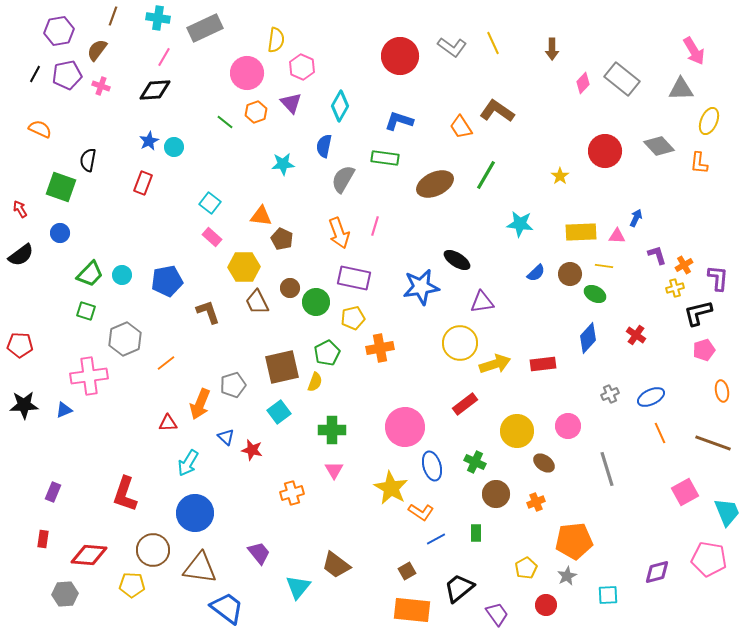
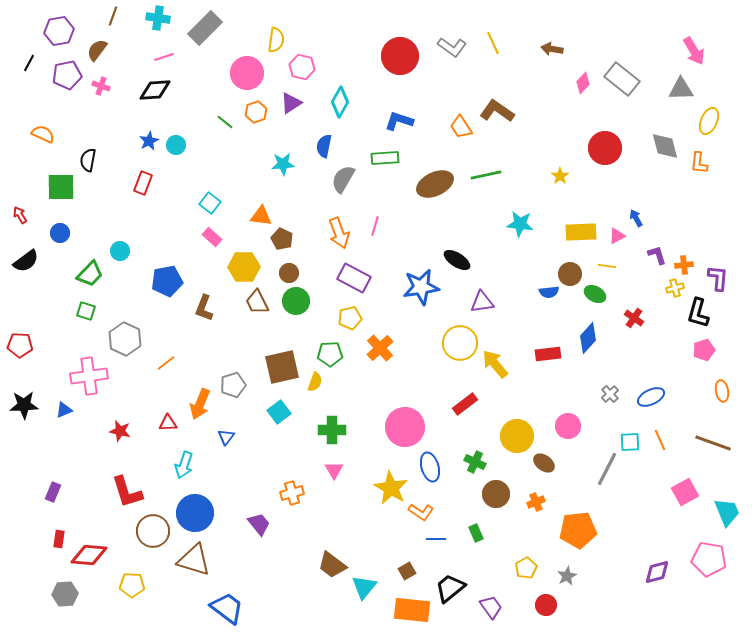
gray rectangle at (205, 28): rotated 20 degrees counterclockwise
brown arrow at (552, 49): rotated 100 degrees clockwise
pink line at (164, 57): rotated 42 degrees clockwise
pink hexagon at (302, 67): rotated 10 degrees counterclockwise
black line at (35, 74): moved 6 px left, 11 px up
purple triangle at (291, 103): rotated 40 degrees clockwise
cyan diamond at (340, 106): moved 4 px up
orange semicircle at (40, 129): moved 3 px right, 5 px down
gray diamond at (659, 146): moved 6 px right; rotated 28 degrees clockwise
cyan circle at (174, 147): moved 2 px right, 2 px up
red circle at (605, 151): moved 3 px up
green rectangle at (385, 158): rotated 12 degrees counterclockwise
green line at (486, 175): rotated 48 degrees clockwise
green square at (61, 187): rotated 20 degrees counterclockwise
red arrow at (20, 209): moved 6 px down
blue arrow at (636, 218): rotated 54 degrees counterclockwise
pink triangle at (617, 236): rotated 30 degrees counterclockwise
black semicircle at (21, 255): moved 5 px right, 6 px down
orange cross at (684, 265): rotated 24 degrees clockwise
yellow line at (604, 266): moved 3 px right
blue semicircle at (536, 273): moved 13 px right, 19 px down; rotated 36 degrees clockwise
cyan circle at (122, 275): moved 2 px left, 24 px up
purple rectangle at (354, 278): rotated 16 degrees clockwise
brown circle at (290, 288): moved 1 px left, 15 px up
green circle at (316, 302): moved 20 px left, 1 px up
brown L-shape at (208, 312): moved 4 px left, 4 px up; rotated 140 degrees counterclockwise
black L-shape at (698, 313): rotated 60 degrees counterclockwise
yellow pentagon at (353, 318): moved 3 px left
red cross at (636, 335): moved 2 px left, 17 px up
gray hexagon at (125, 339): rotated 12 degrees counterclockwise
orange cross at (380, 348): rotated 32 degrees counterclockwise
green pentagon at (327, 353): moved 3 px right, 1 px down; rotated 25 degrees clockwise
yellow arrow at (495, 364): rotated 112 degrees counterclockwise
red rectangle at (543, 364): moved 5 px right, 10 px up
gray cross at (610, 394): rotated 18 degrees counterclockwise
yellow circle at (517, 431): moved 5 px down
orange line at (660, 433): moved 7 px down
blue triangle at (226, 437): rotated 24 degrees clockwise
red star at (252, 450): moved 132 px left, 19 px up
cyan arrow at (188, 463): moved 4 px left, 2 px down; rotated 12 degrees counterclockwise
blue ellipse at (432, 466): moved 2 px left, 1 px down
gray line at (607, 469): rotated 44 degrees clockwise
red L-shape at (125, 494): moved 2 px right, 2 px up; rotated 36 degrees counterclockwise
green rectangle at (476, 533): rotated 24 degrees counterclockwise
red rectangle at (43, 539): moved 16 px right
blue line at (436, 539): rotated 30 degrees clockwise
orange pentagon at (574, 541): moved 4 px right, 11 px up
brown circle at (153, 550): moved 19 px up
purple trapezoid at (259, 553): moved 29 px up
brown trapezoid at (336, 565): moved 4 px left
brown triangle at (200, 568): moved 6 px left, 8 px up; rotated 9 degrees clockwise
cyan triangle at (298, 587): moved 66 px right
black trapezoid at (459, 588): moved 9 px left
cyan square at (608, 595): moved 22 px right, 153 px up
purple trapezoid at (497, 614): moved 6 px left, 7 px up
